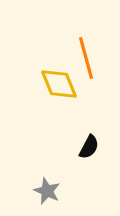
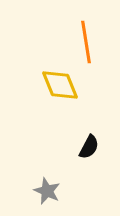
orange line: moved 16 px up; rotated 6 degrees clockwise
yellow diamond: moved 1 px right, 1 px down
